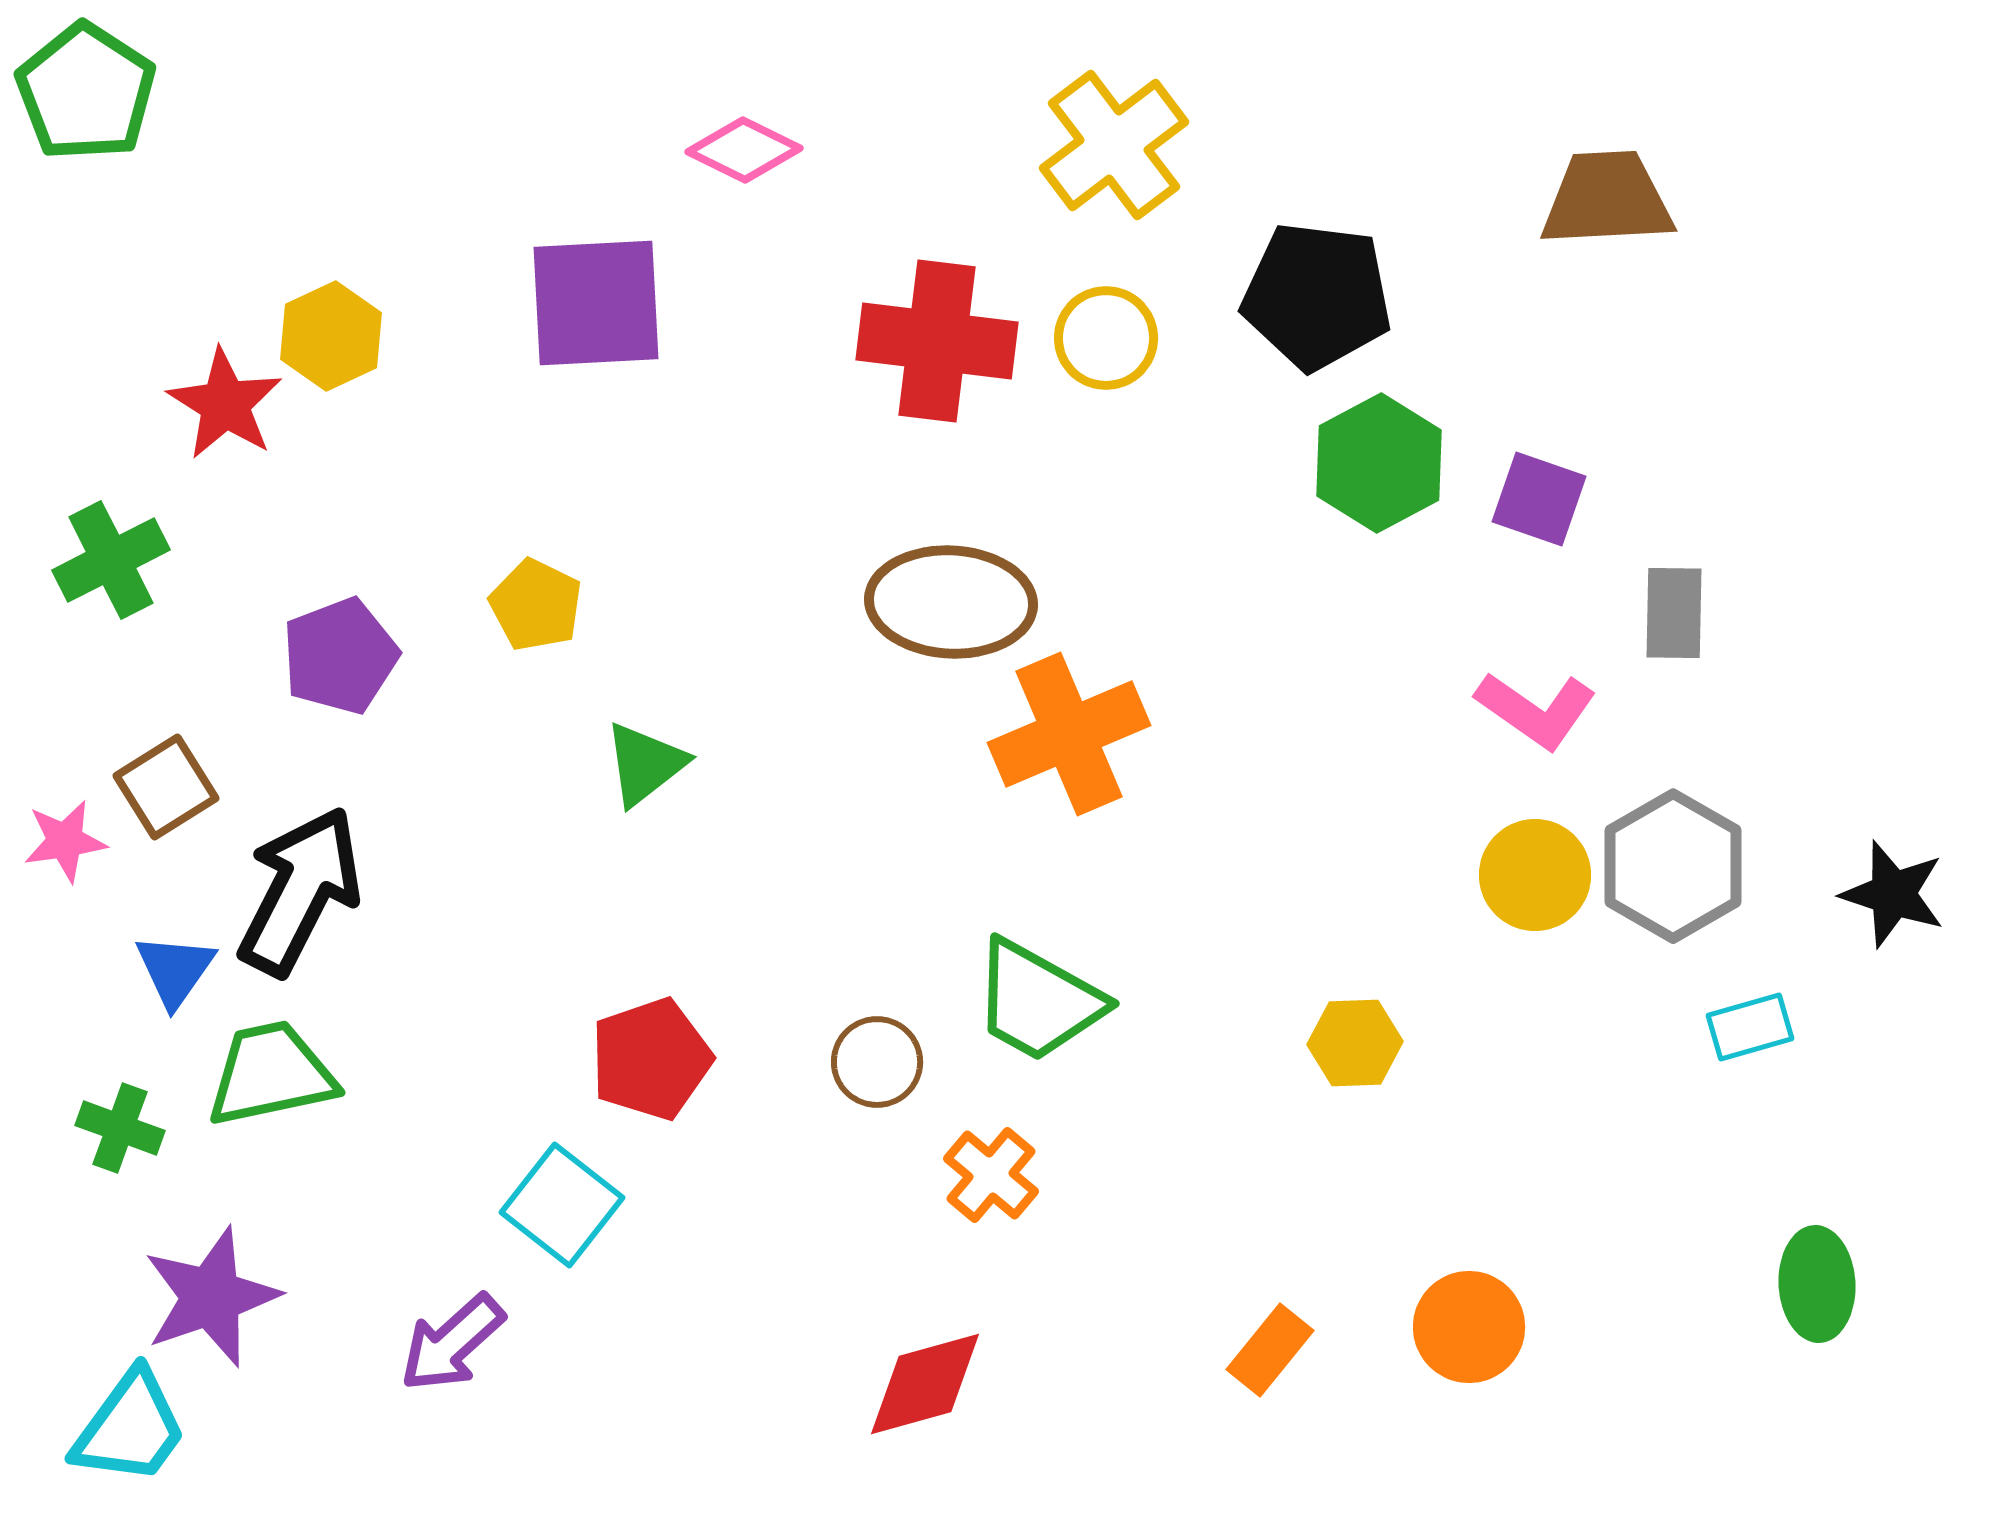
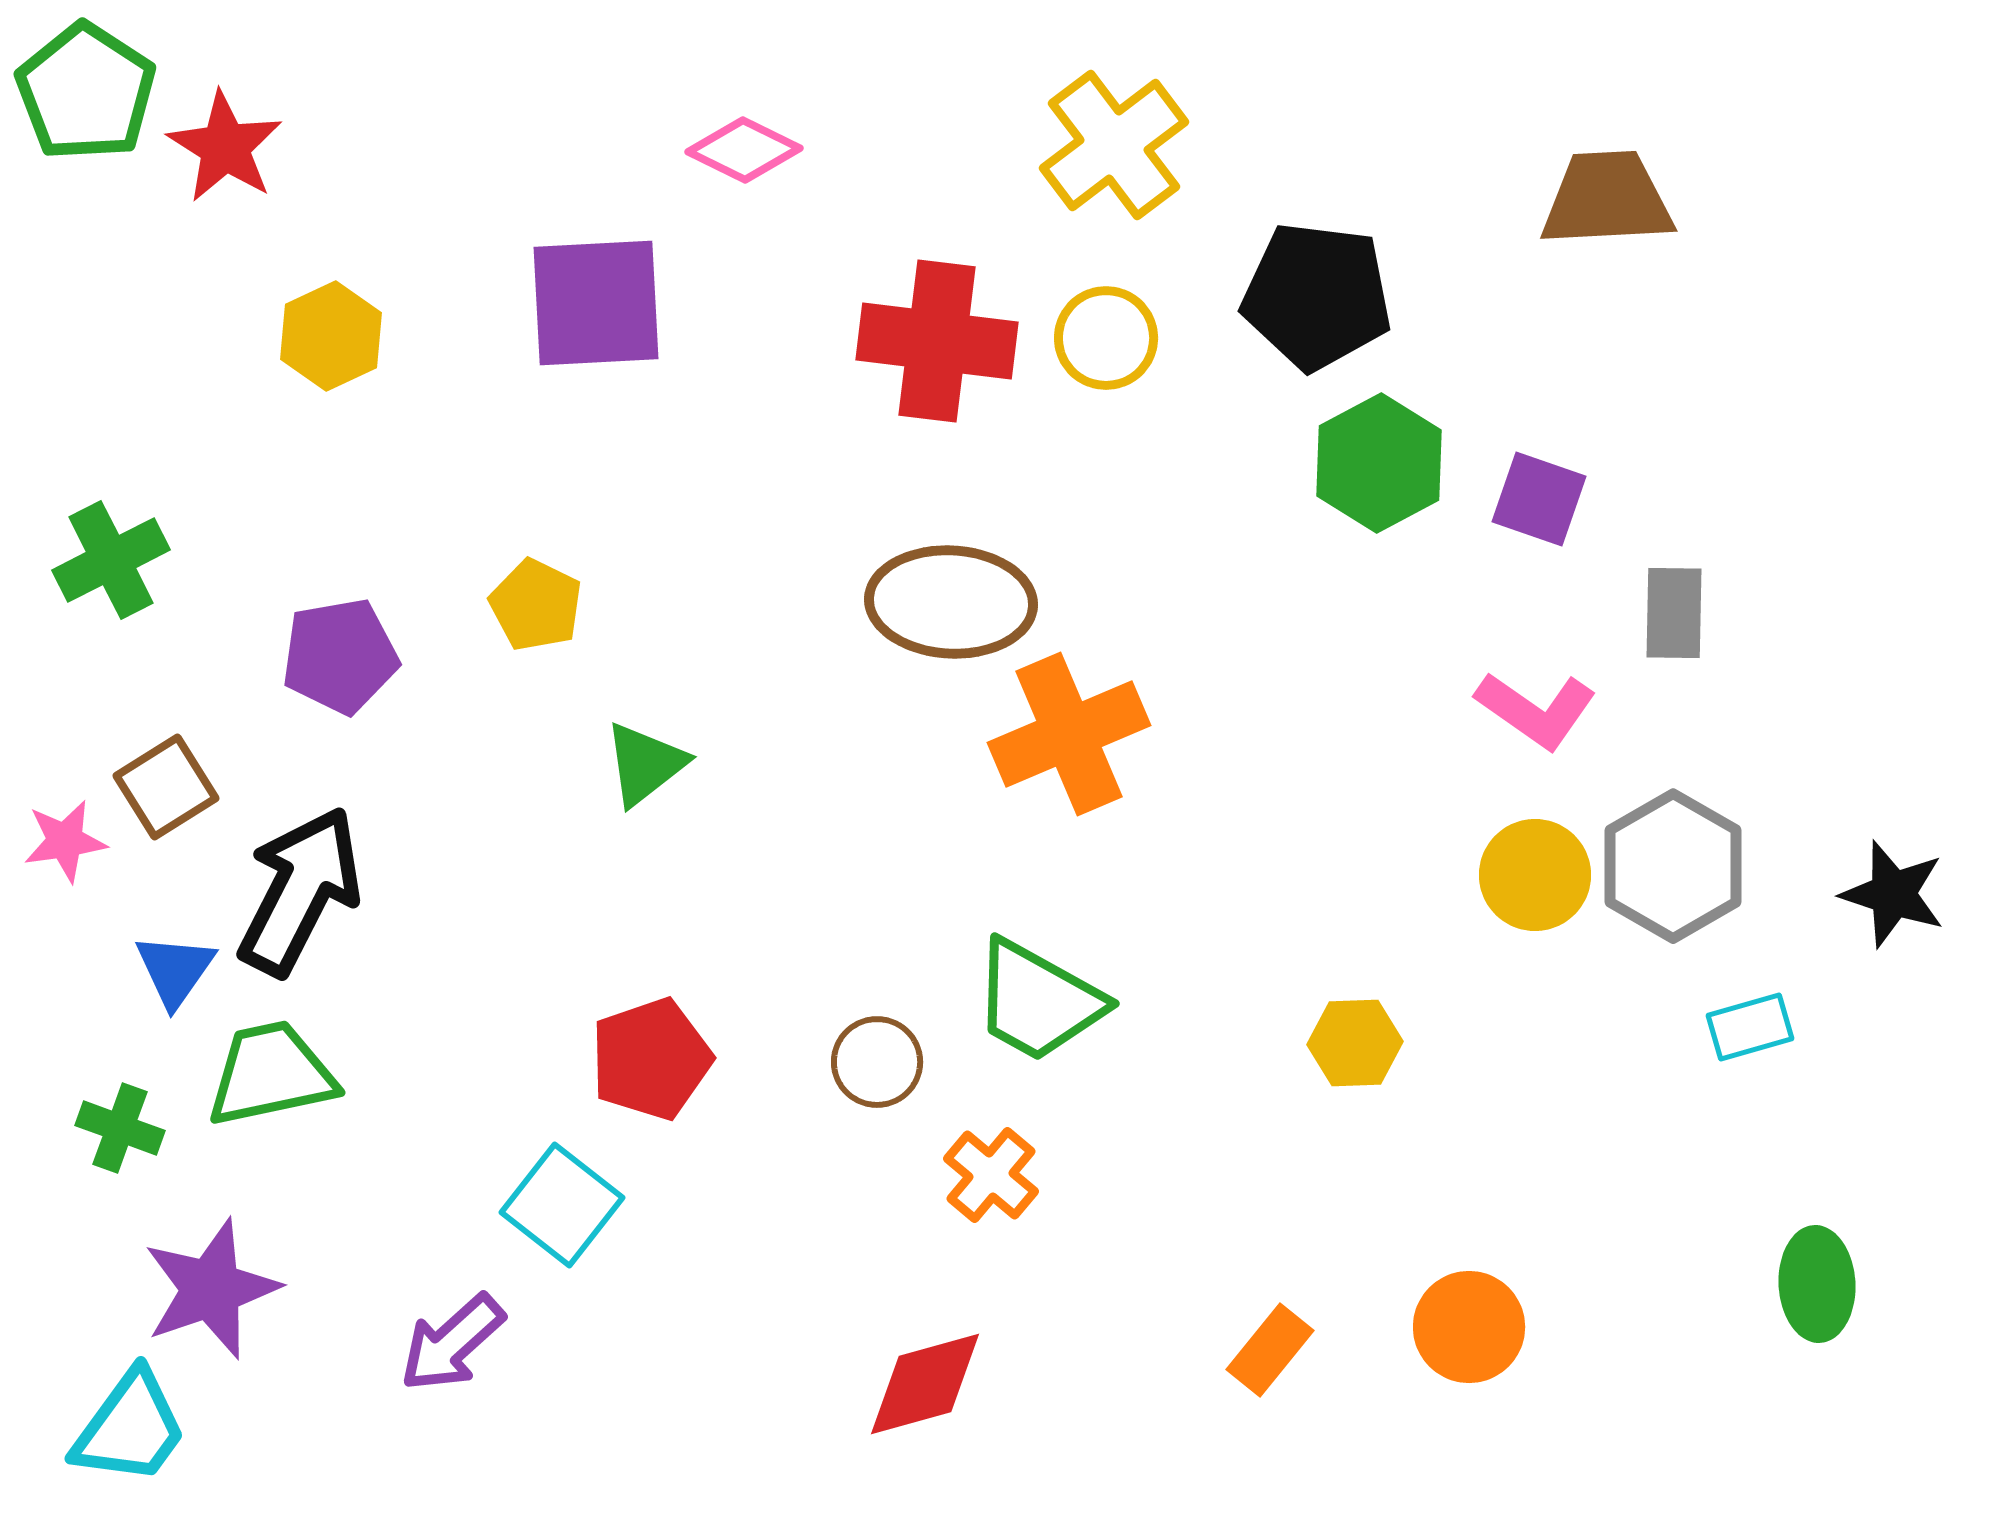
red star at (225, 404): moved 257 px up
purple pentagon at (340, 656): rotated 11 degrees clockwise
purple star at (211, 1297): moved 8 px up
